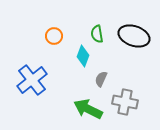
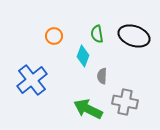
gray semicircle: moved 1 px right, 3 px up; rotated 21 degrees counterclockwise
